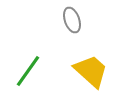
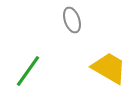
yellow trapezoid: moved 18 px right, 3 px up; rotated 12 degrees counterclockwise
